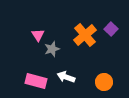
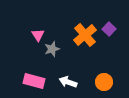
purple square: moved 2 px left
white arrow: moved 2 px right, 5 px down
pink rectangle: moved 2 px left
